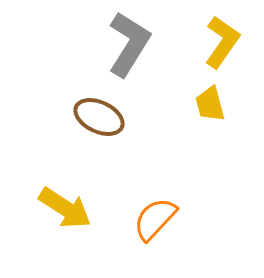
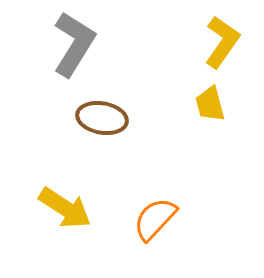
gray L-shape: moved 55 px left
brown ellipse: moved 3 px right, 1 px down; rotated 15 degrees counterclockwise
